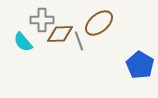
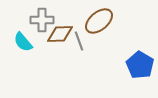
brown ellipse: moved 2 px up
